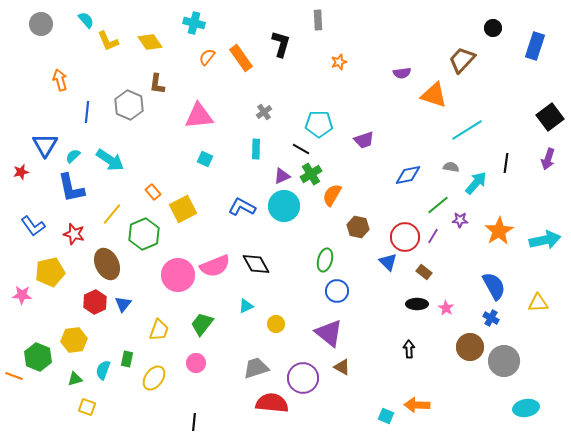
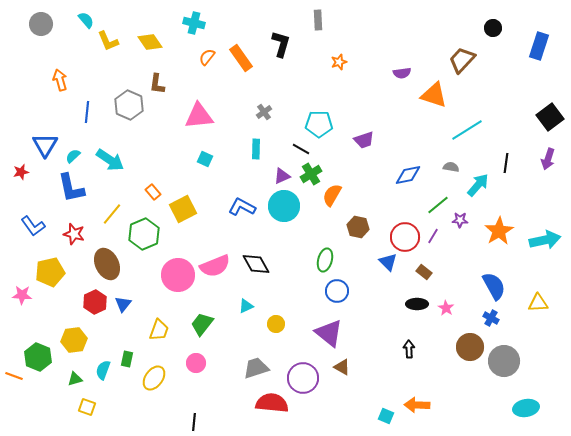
blue rectangle at (535, 46): moved 4 px right
cyan arrow at (476, 183): moved 2 px right, 2 px down
